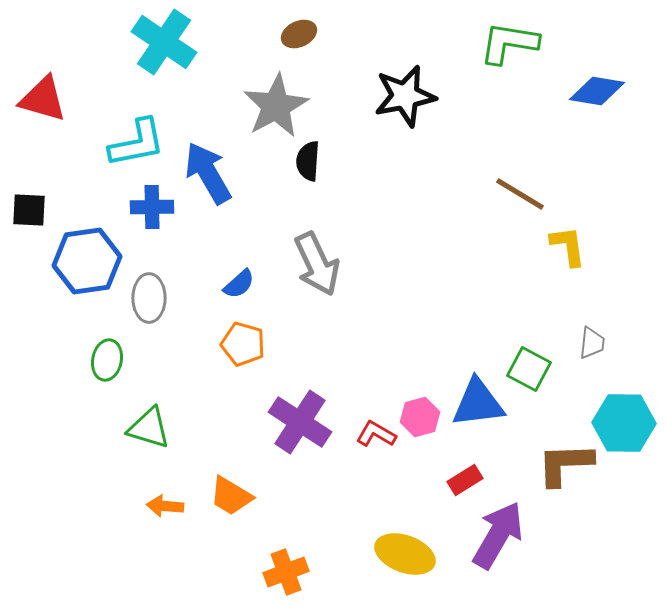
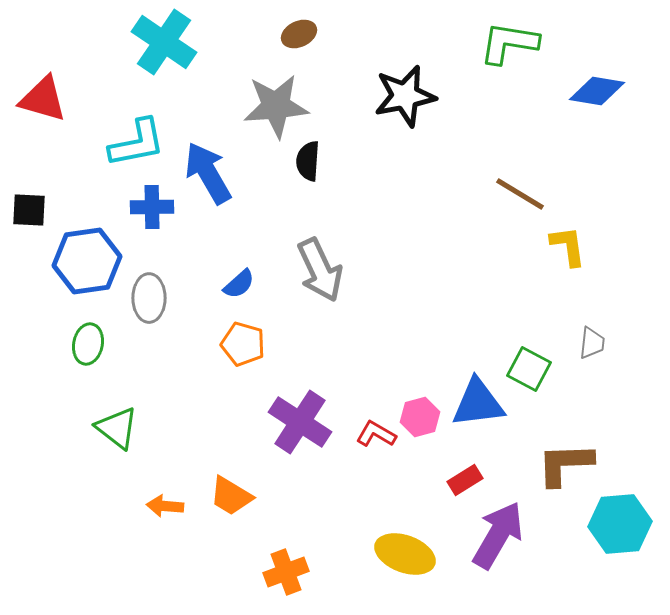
gray star: rotated 24 degrees clockwise
gray arrow: moved 3 px right, 6 px down
green ellipse: moved 19 px left, 16 px up
cyan hexagon: moved 4 px left, 101 px down; rotated 6 degrees counterclockwise
green triangle: moved 32 px left; rotated 21 degrees clockwise
